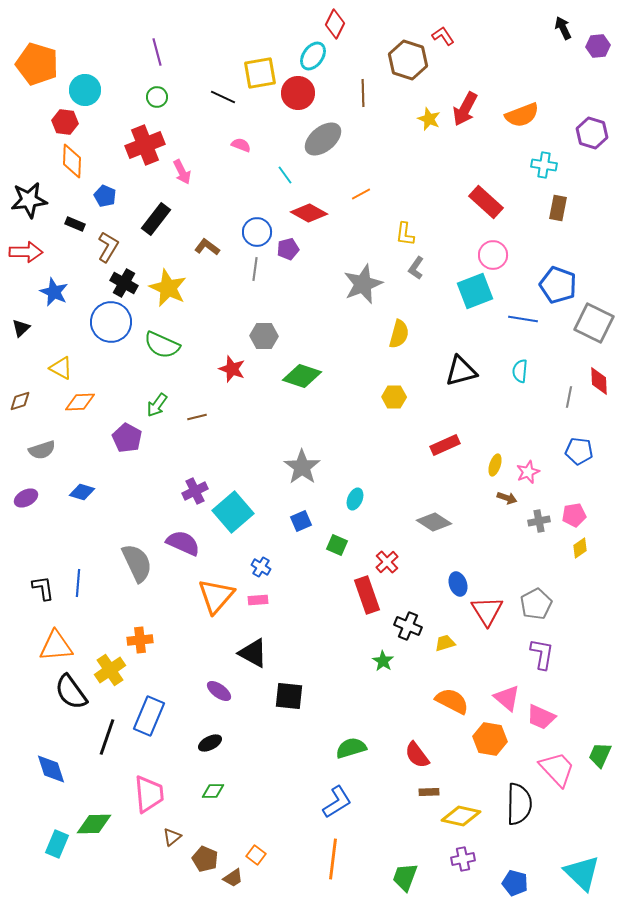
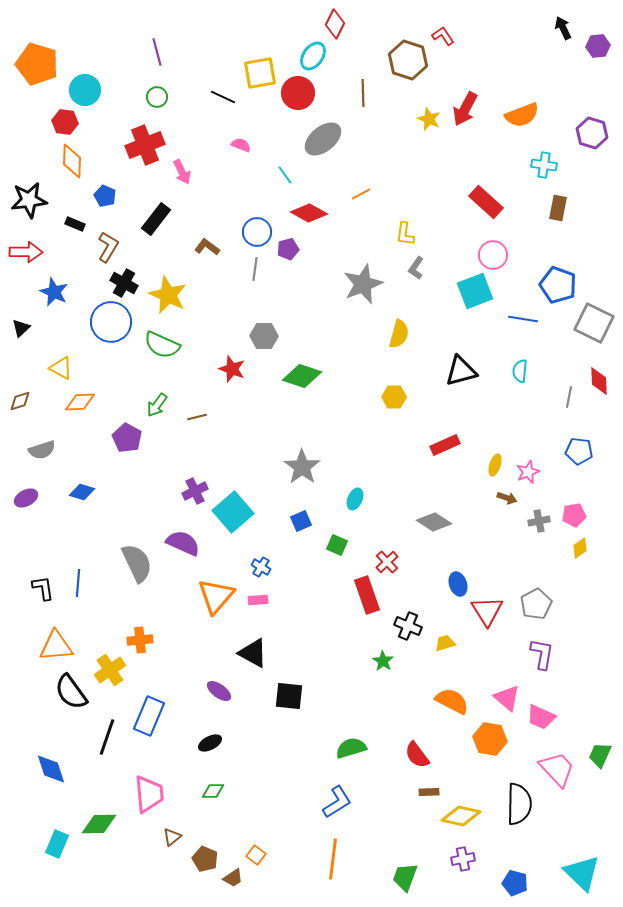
yellow star at (168, 288): moved 7 px down
green diamond at (94, 824): moved 5 px right
